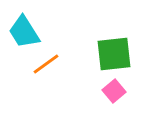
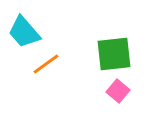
cyan trapezoid: rotated 9 degrees counterclockwise
pink square: moved 4 px right; rotated 10 degrees counterclockwise
